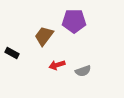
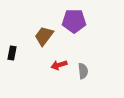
black rectangle: rotated 72 degrees clockwise
red arrow: moved 2 px right
gray semicircle: rotated 77 degrees counterclockwise
